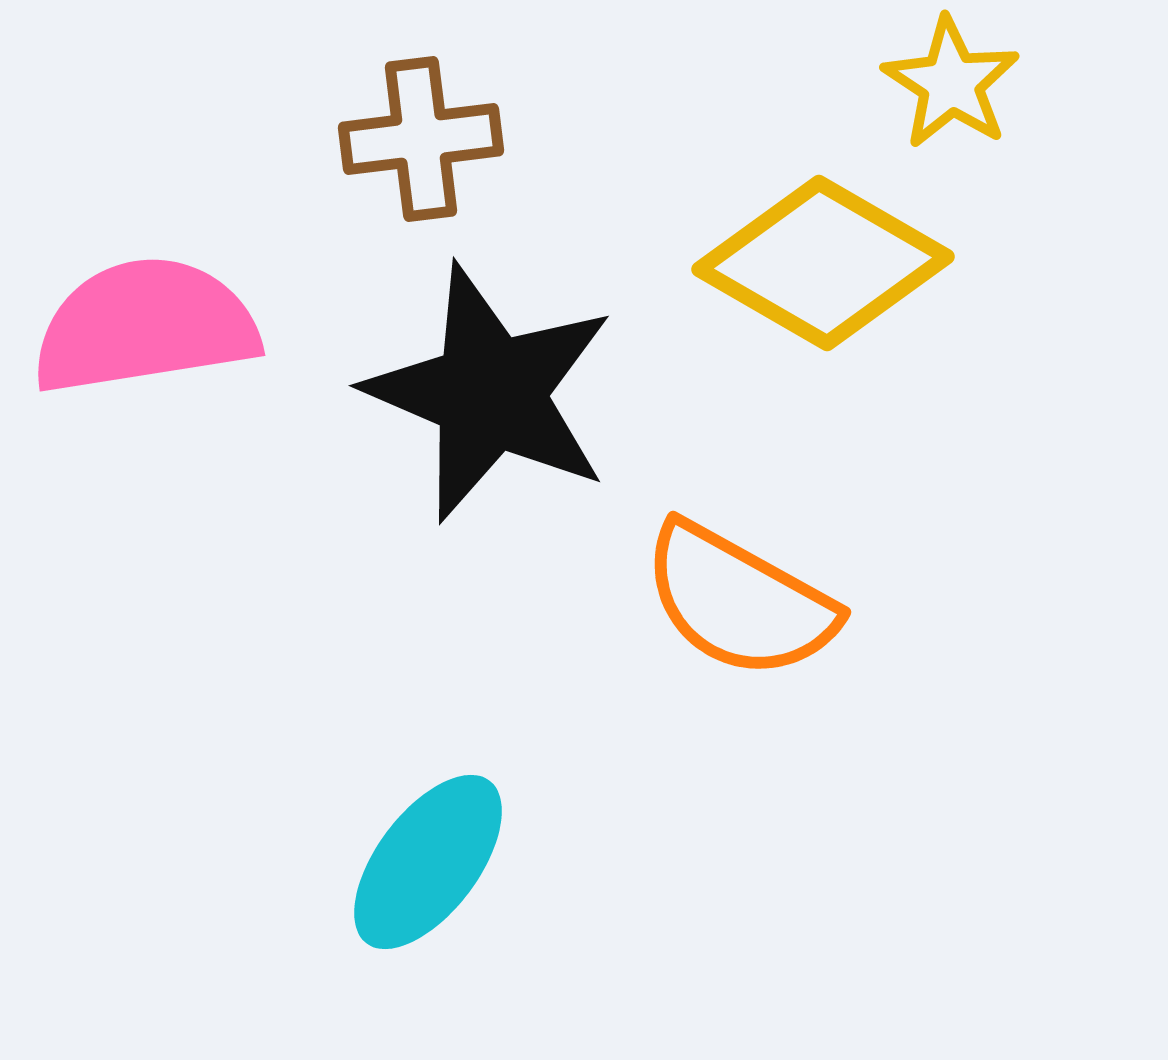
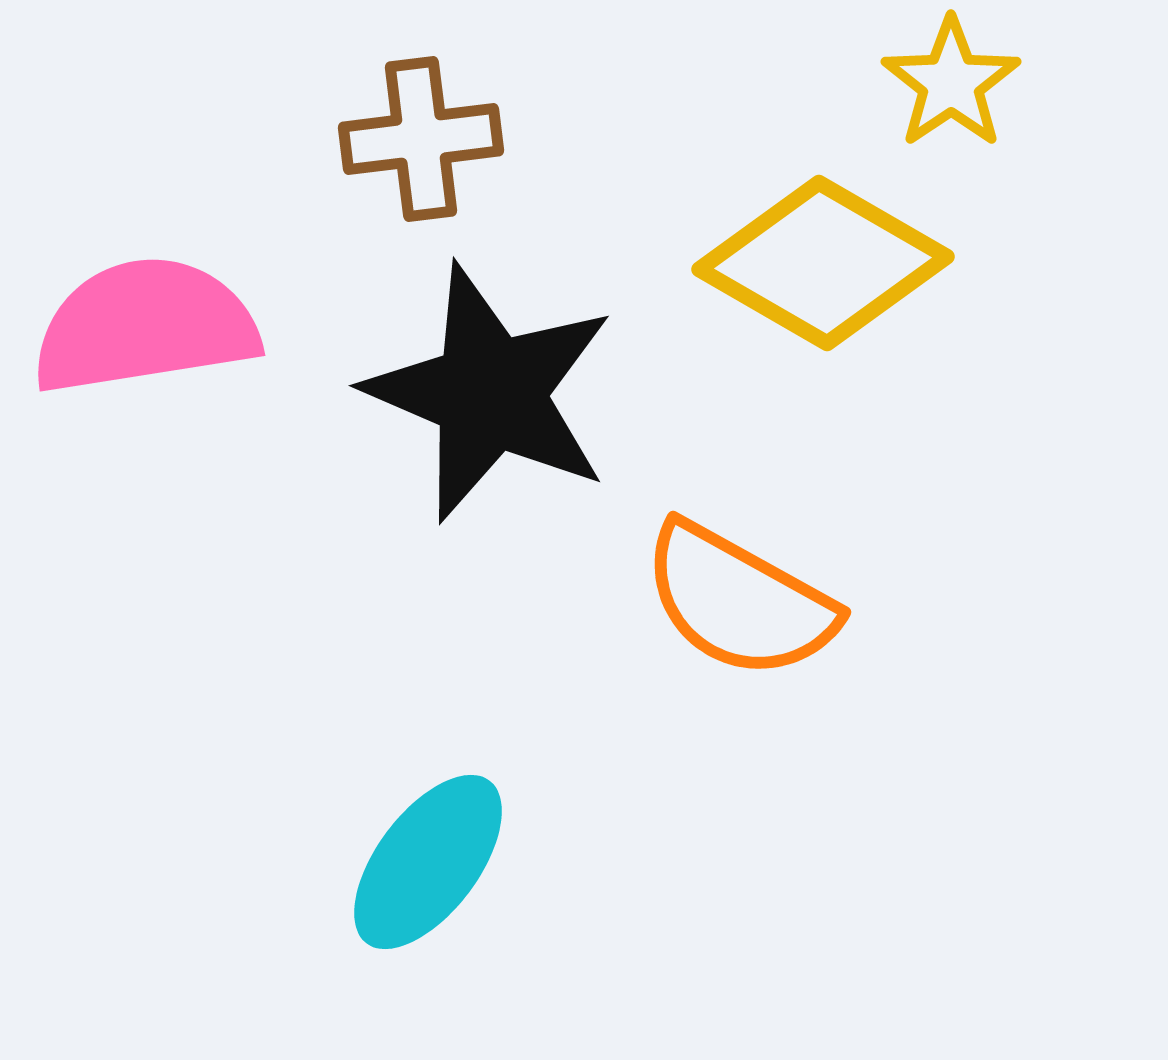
yellow star: rotated 5 degrees clockwise
